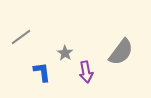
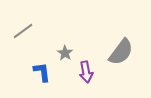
gray line: moved 2 px right, 6 px up
